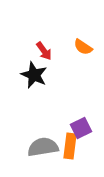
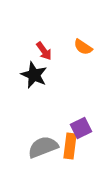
gray semicircle: rotated 12 degrees counterclockwise
